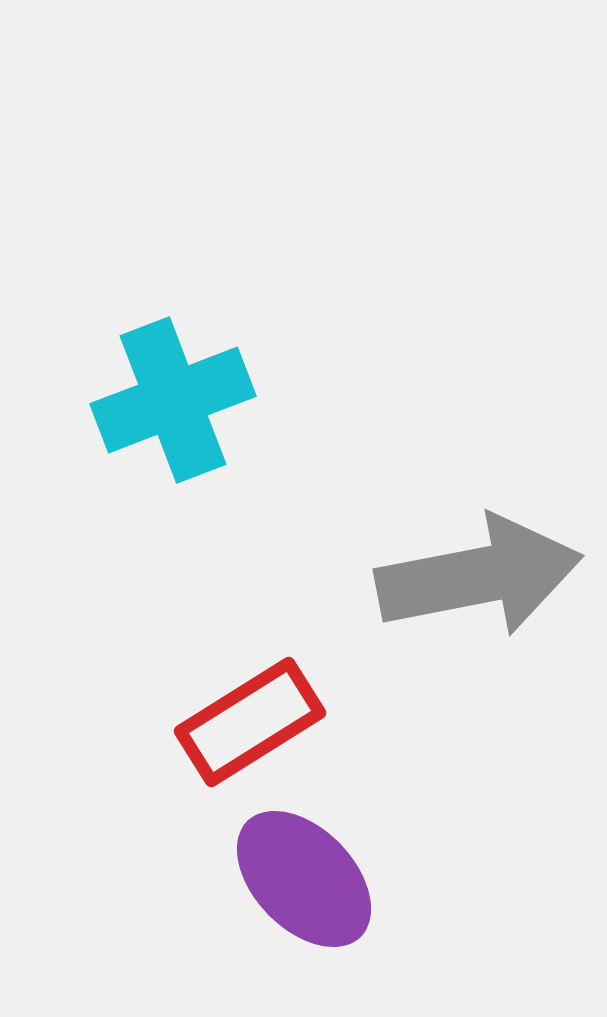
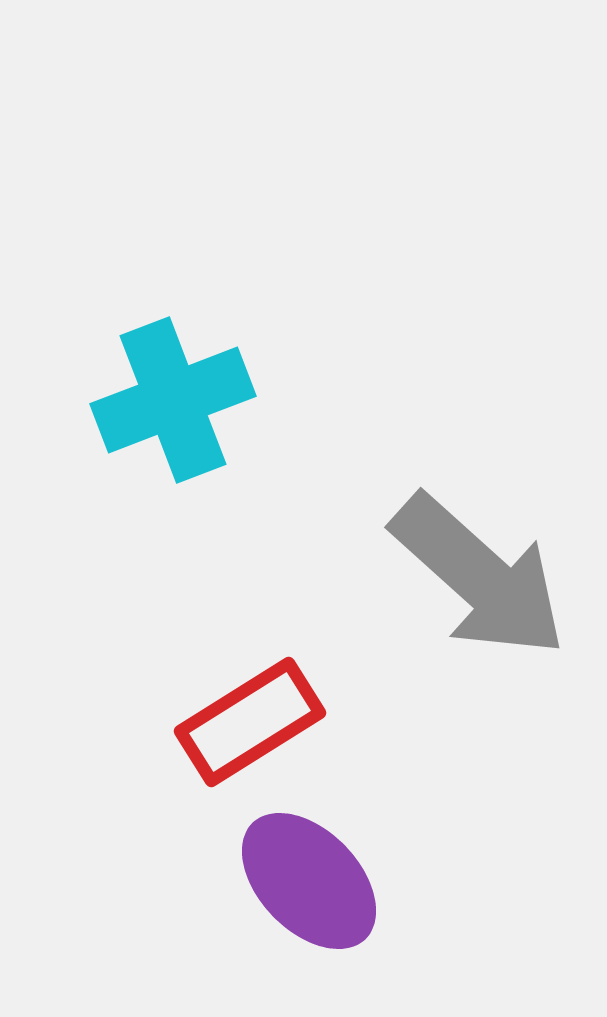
gray arrow: rotated 53 degrees clockwise
purple ellipse: moved 5 px right, 2 px down
